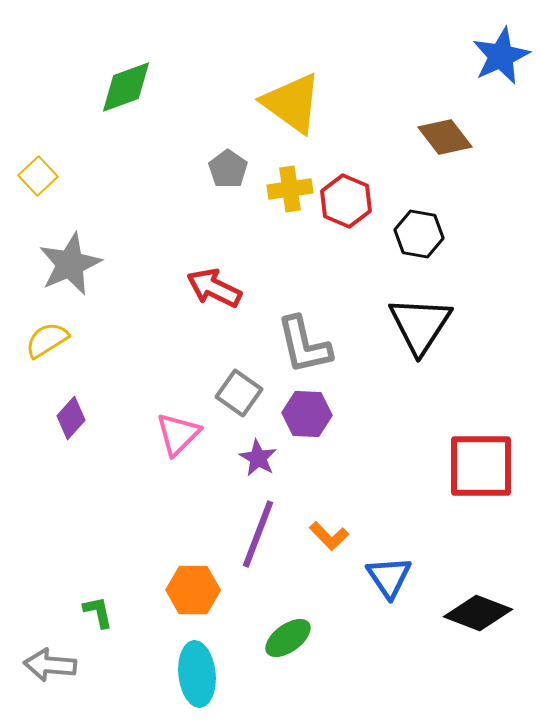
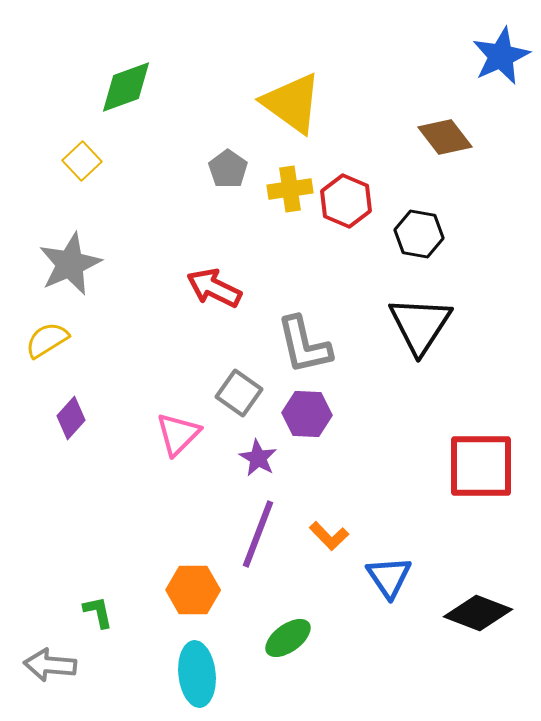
yellow square: moved 44 px right, 15 px up
